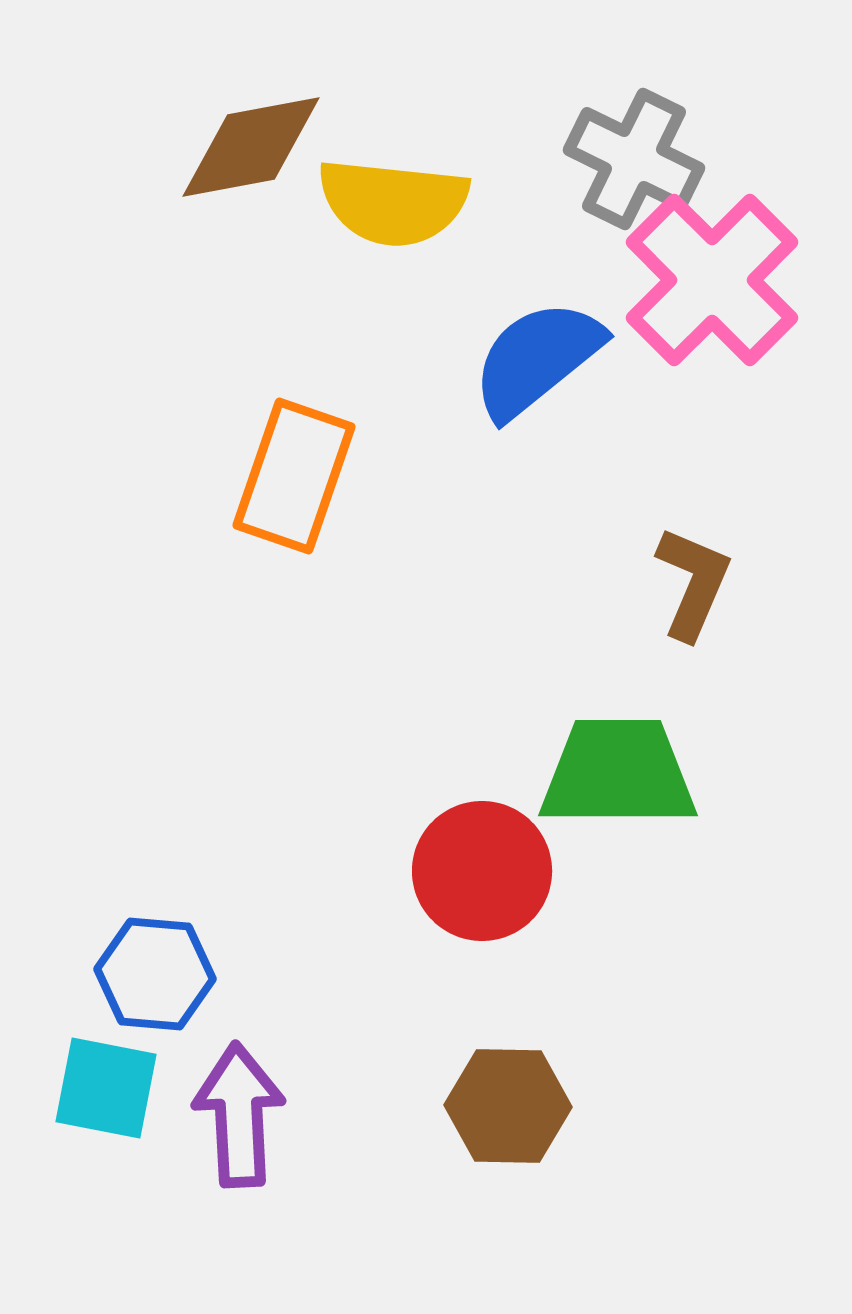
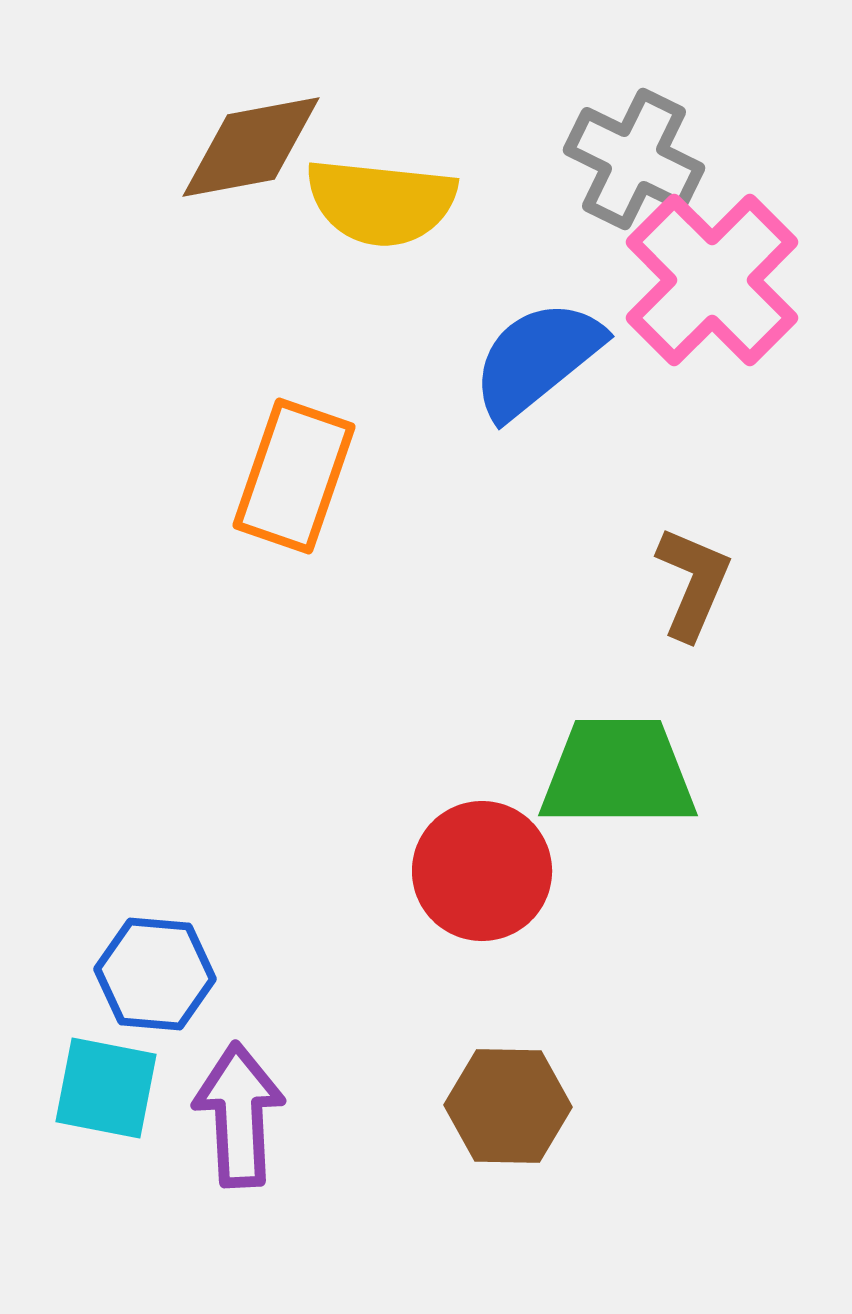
yellow semicircle: moved 12 px left
